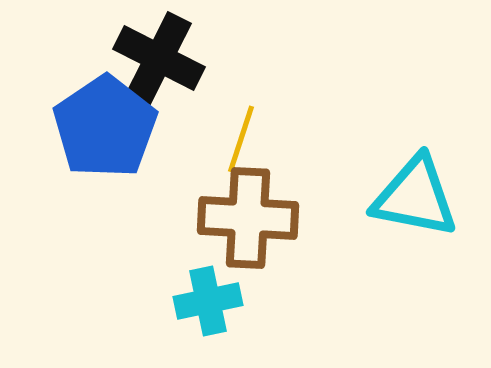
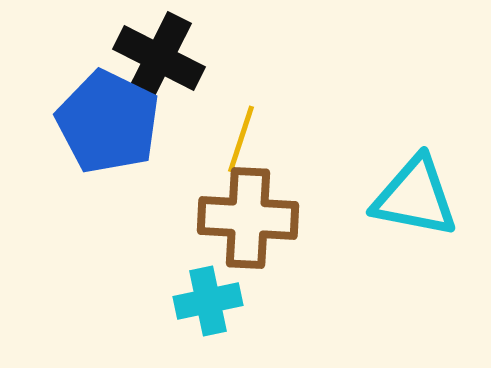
blue pentagon: moved 3 px right, 5 px up; rotated 12 degrees counterclockwise
